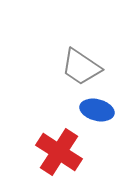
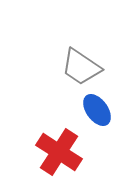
blue ellipse: rotated 40 degrees clockwise
